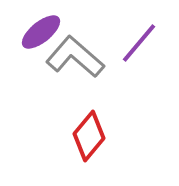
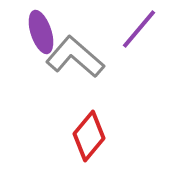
purple ellipse: rotated 69 degrees counterclockwise
purple line: moved 14 px up
